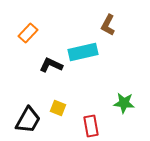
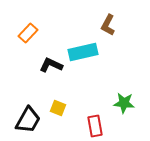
red rectangle: moved 4 px right
